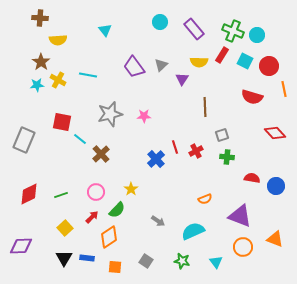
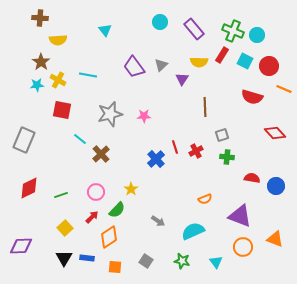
orange line at (284, 89): rotated 56 degrees counterclockwise
red square at (62, 122): moved 12 px up
red diamond at (29, 194): moved 6 px up
